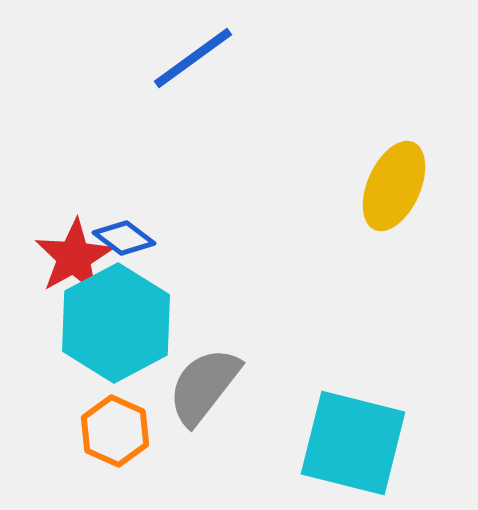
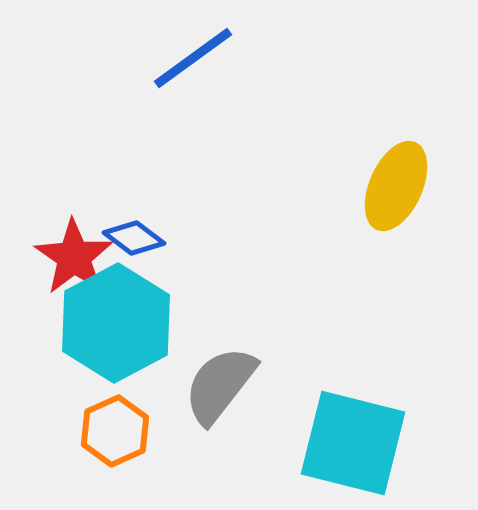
yellow ellipse: moved 2 px right
blue diamond: moved 10 px right
red star: rotated 8 degrees counterclockwise
gray semicircle: moved 16 px right, 1 px up
orange hexagon: rotated 12 degrees clockwise
